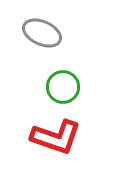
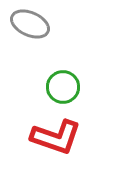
gray ellipse: moved 12 px left, 9 px up
